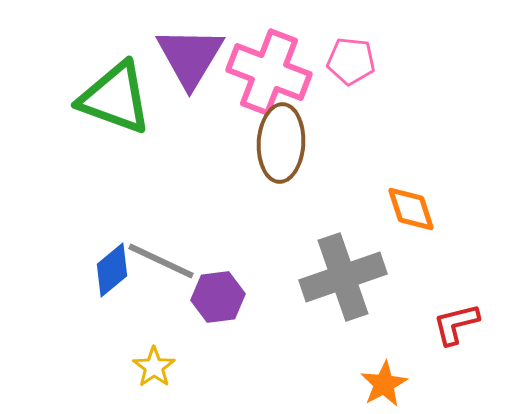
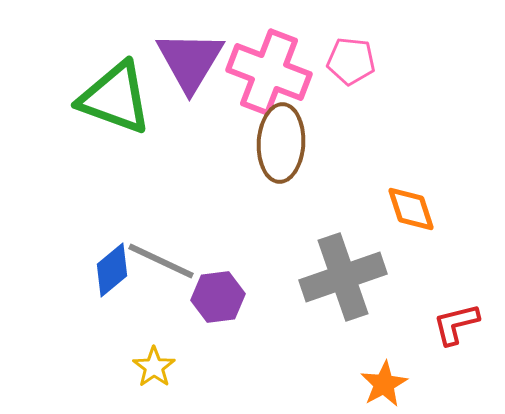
purple triangle: moved 4 px down
